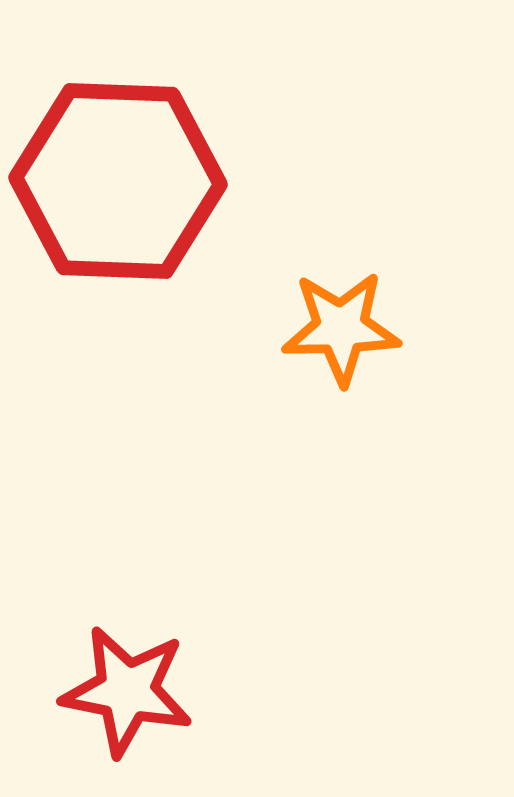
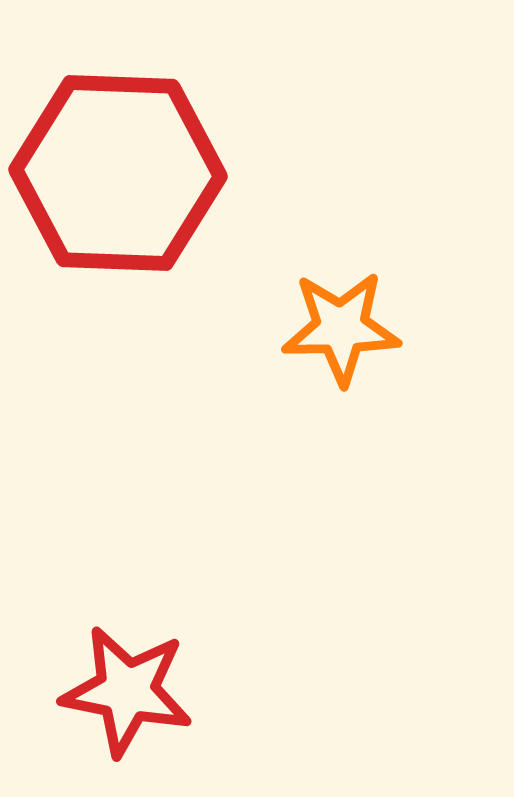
red hexagon: moved 8 px up
